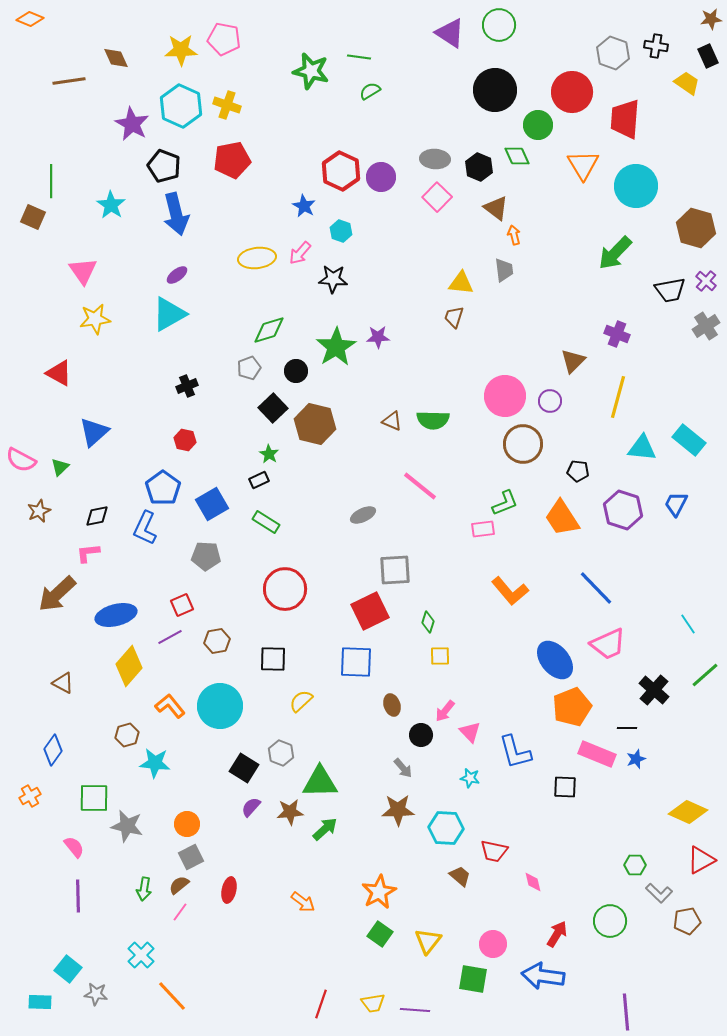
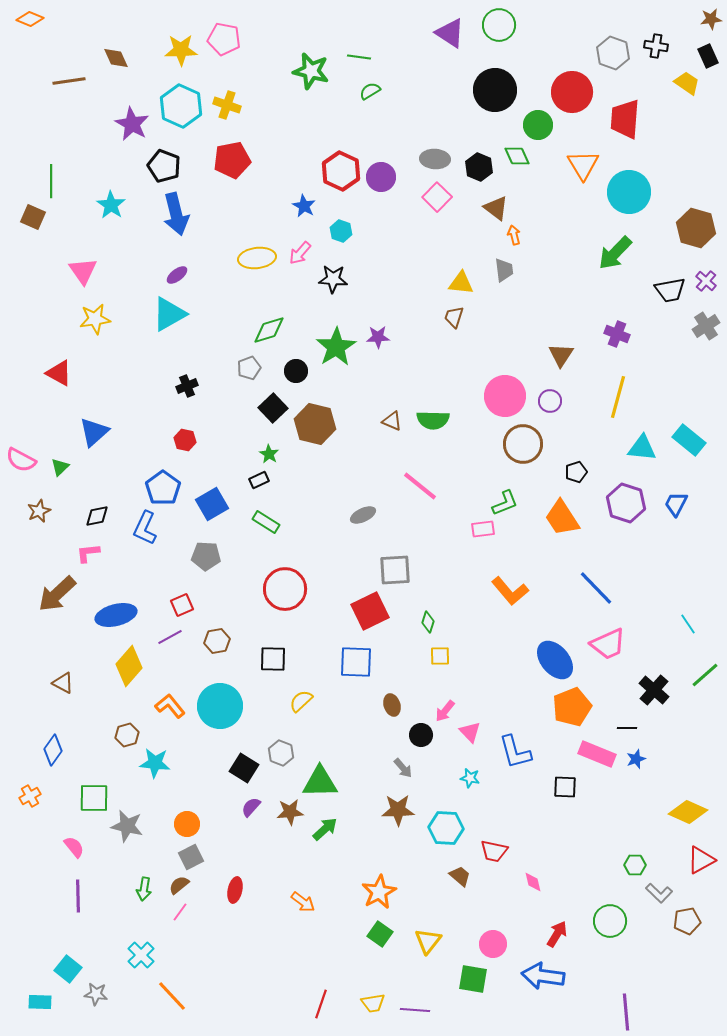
cyan circle at (636, 186): moved 7 px left, 6 px down
brown triangle at (573, 361): moved 12 px left, 6 px up; rotated 12 degrees counterclockwise
black pentagon at (578, 471): moved 2 px left, 1 px down; rotated 25 degrees counterclockwise
purple hexagon at (623, 510): moved 3 px right, 7 px up
red ellipse at (229, 890): moved 6 px right
